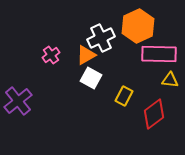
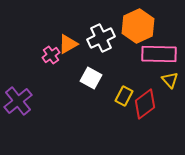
orange triangle: moved 18 px left, 11 px up
yellow triangle: rotated 42 degrees clockwise
red diamond: moved 9 px left, 10 px up
